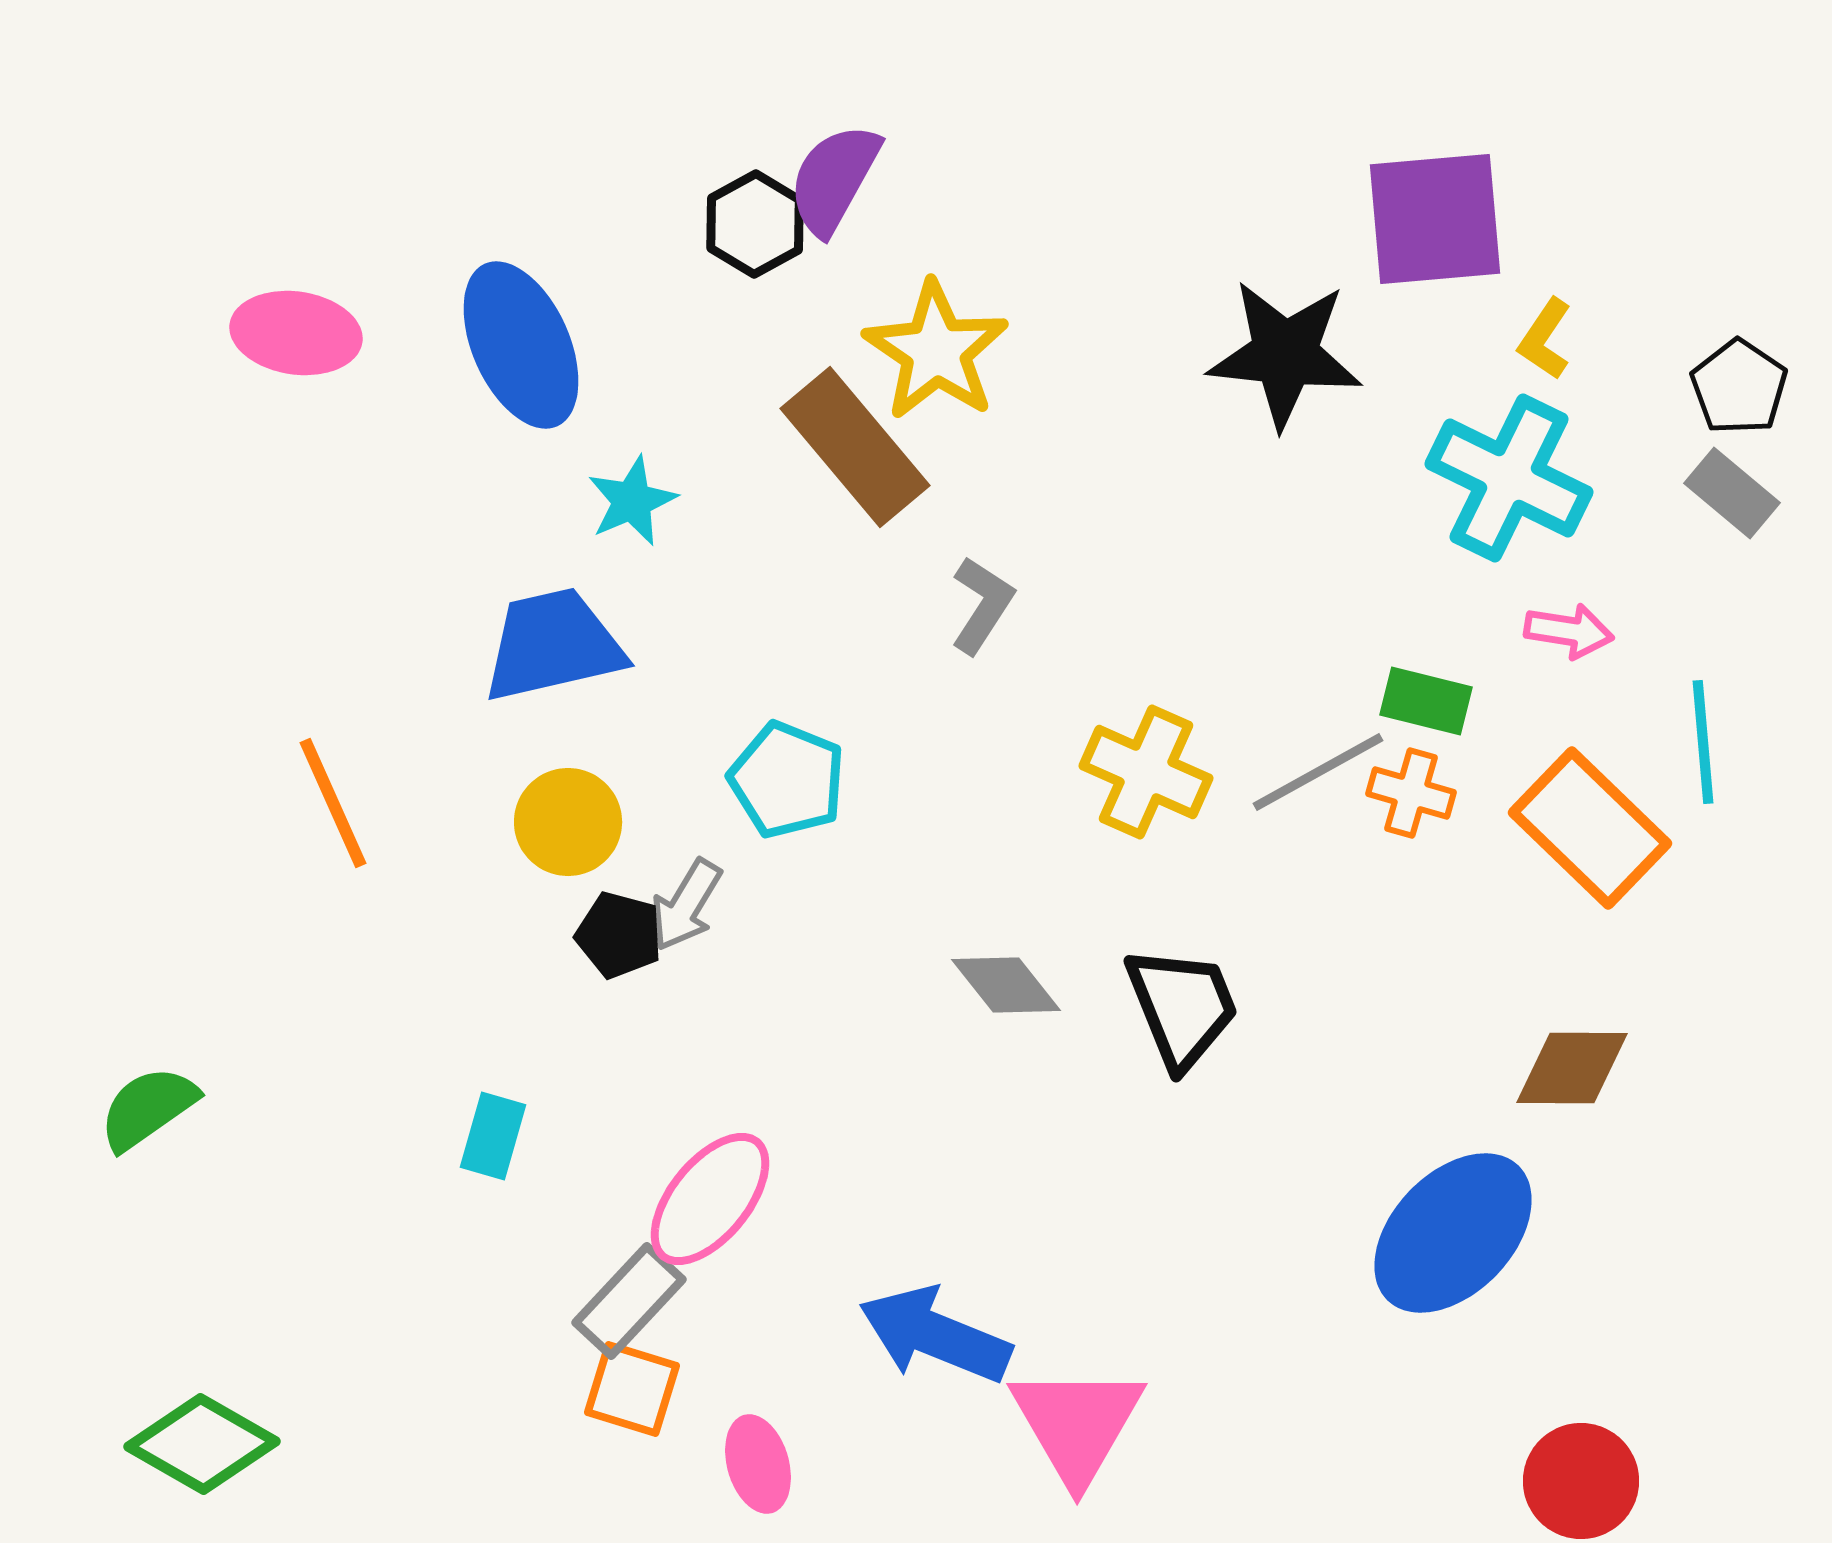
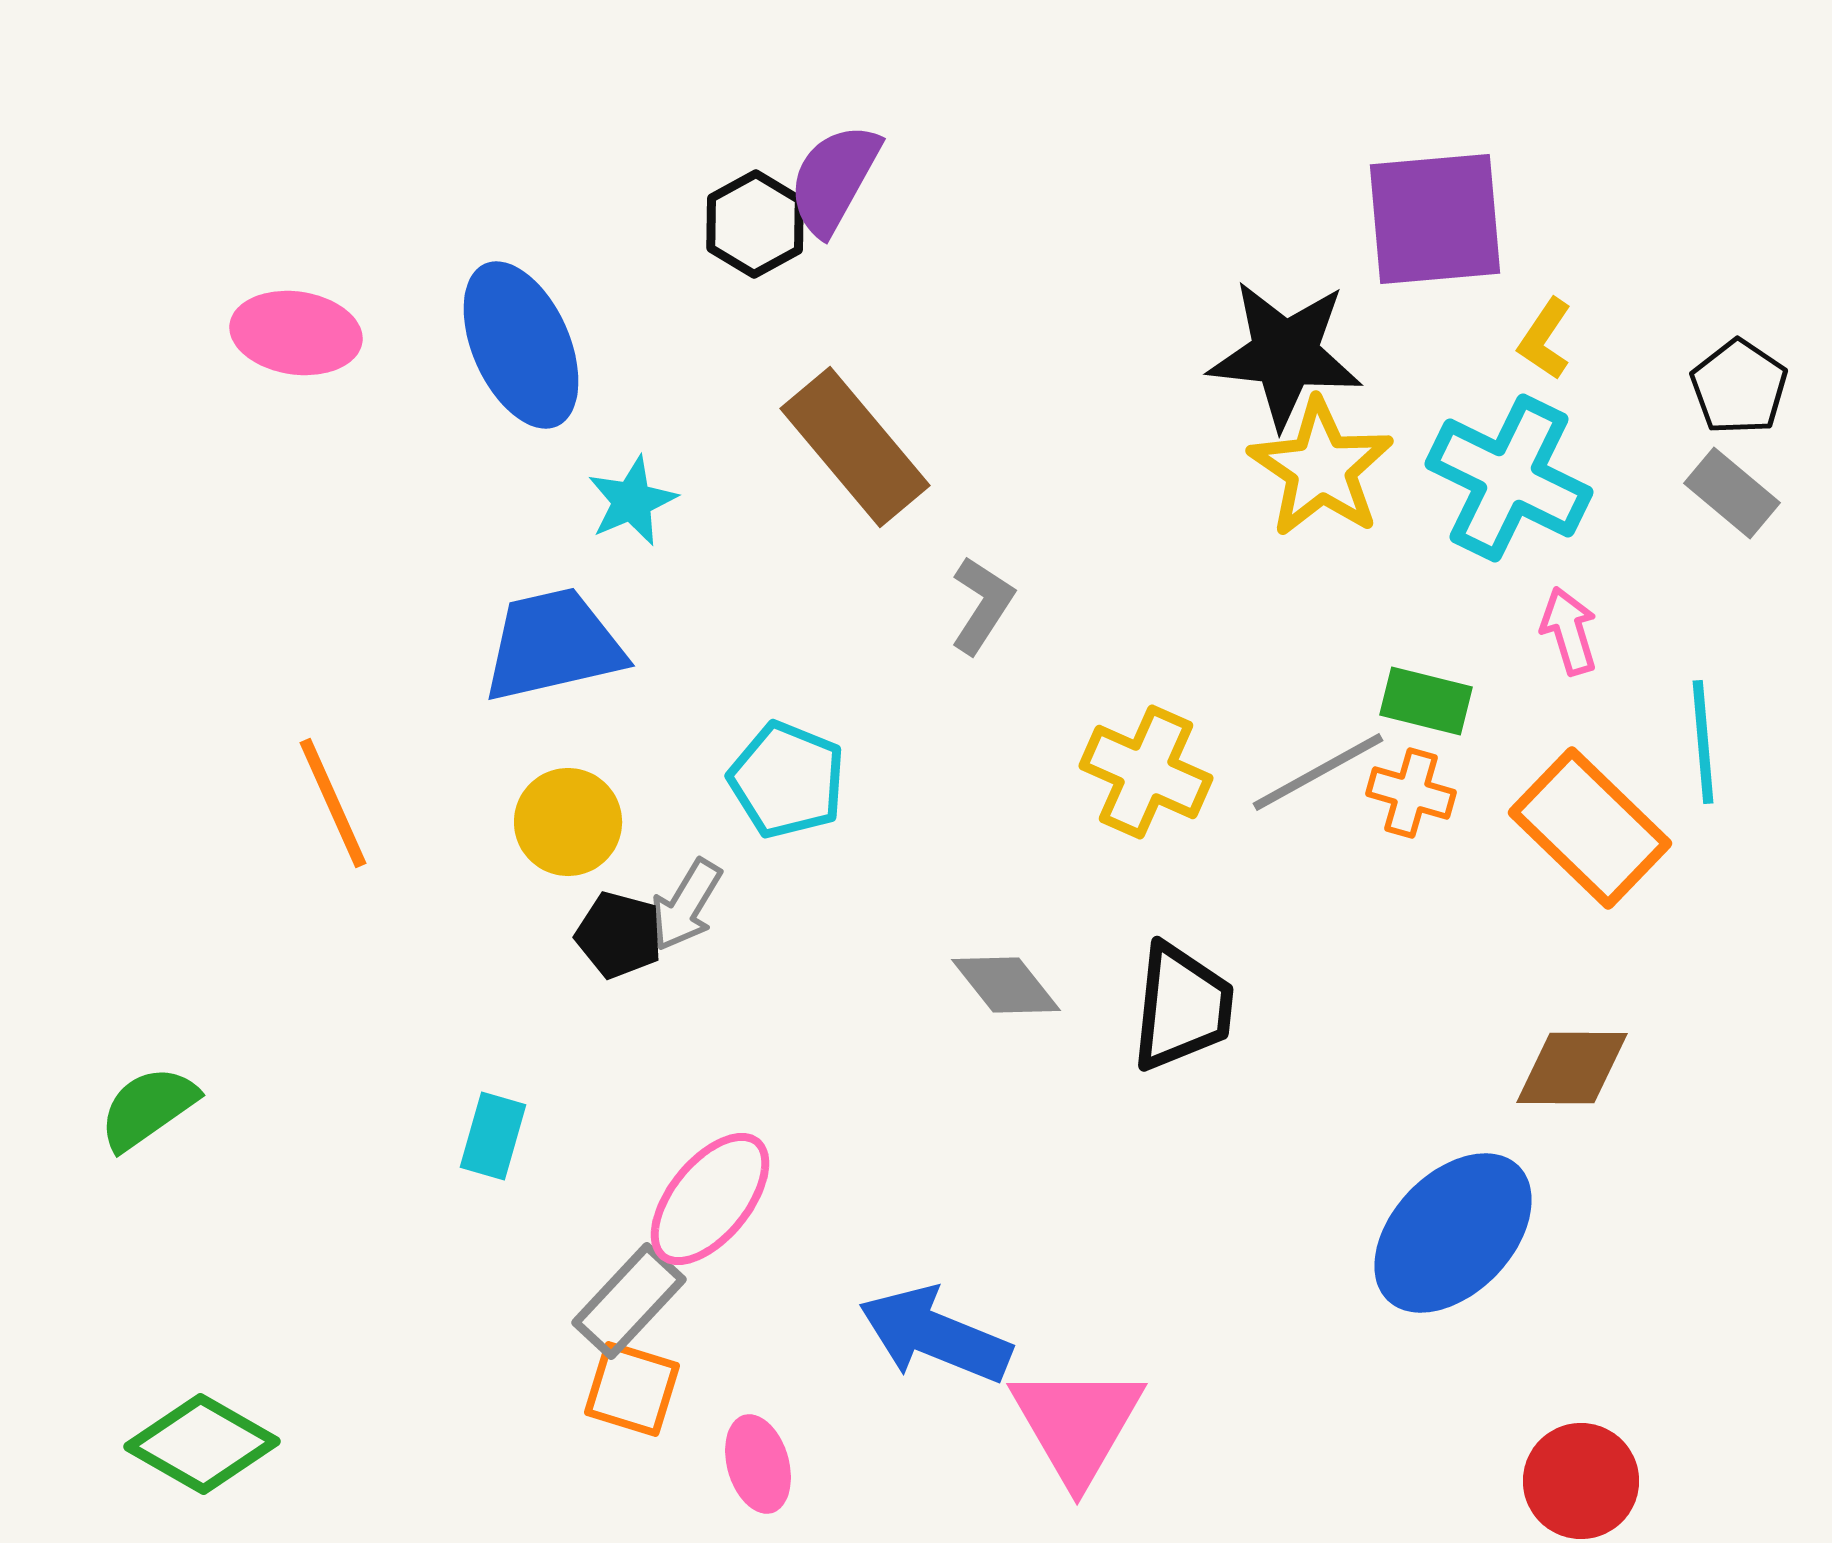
yellow star at (936, 351): moved 385 px right, 117 px down
pink arrow at (1569, 631): rotated 116 degrees counterclockwise
black trapezoid at (1182, 1007): rotated 28 degrees clockwise
